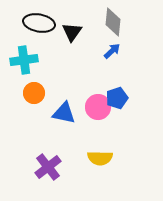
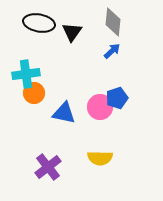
cyan cross: moved 2 px right, 14 px down
pink circle: moved 2 px right
